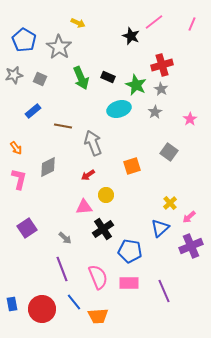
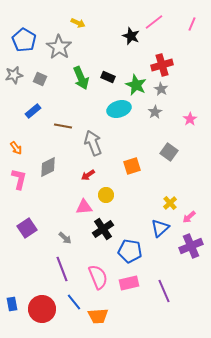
pink rectangle at (129, 283): rotated 12 degrees counterclockwise
